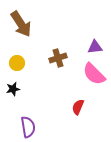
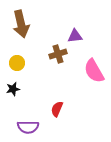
brown arrow: rotated 20 degrees clockwise
purple triangle: moved 20 px left, 11 px up
brown cross: moved 4 px up
pink semicircle: moved 3 px up; rotated 15 degrees clockwise
red semicircle: moved 21 px left, 2 px down
purple semicircle: rotated 100 degrees clockwise
